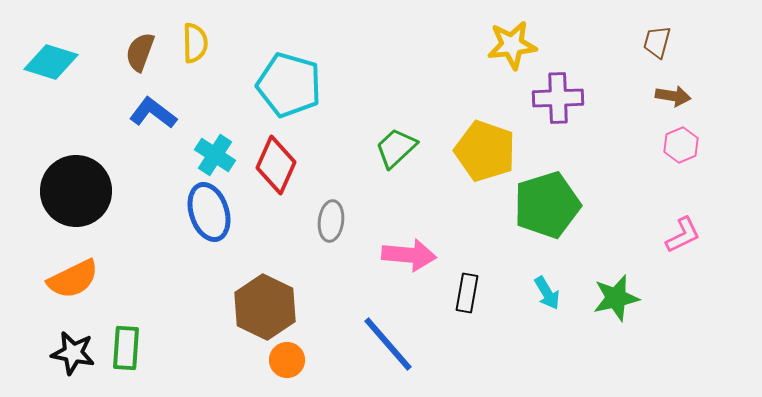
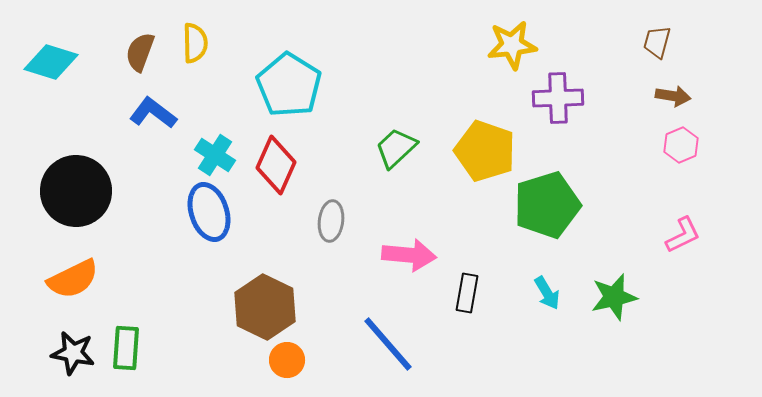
cyan pentagon: rotated 16 degrees clockwise
green star: moved 2 px left, 1 px up
